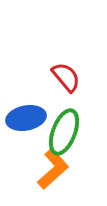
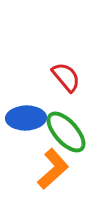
blue ellipse: rotated 9 degrees clockwise
green ellipse: moved 2 px right; rotated 63 degrees counterclockwise
